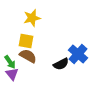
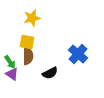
yellow square: moved 1 px right, 1 px down
brown semicircle: rotated 60 degrees clockwise
black semicircle: moved 11 px left, 9 px down
purple triangle: rotated 16 degrees counterclockwise
